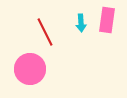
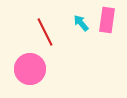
cyan arrow: rotated 144 degrees clockwise
